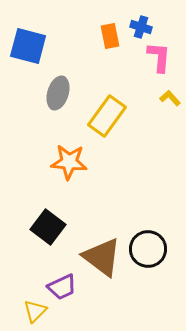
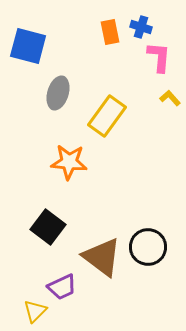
orange rectangle: moved 4 px up
black circle: moved 2 px up
